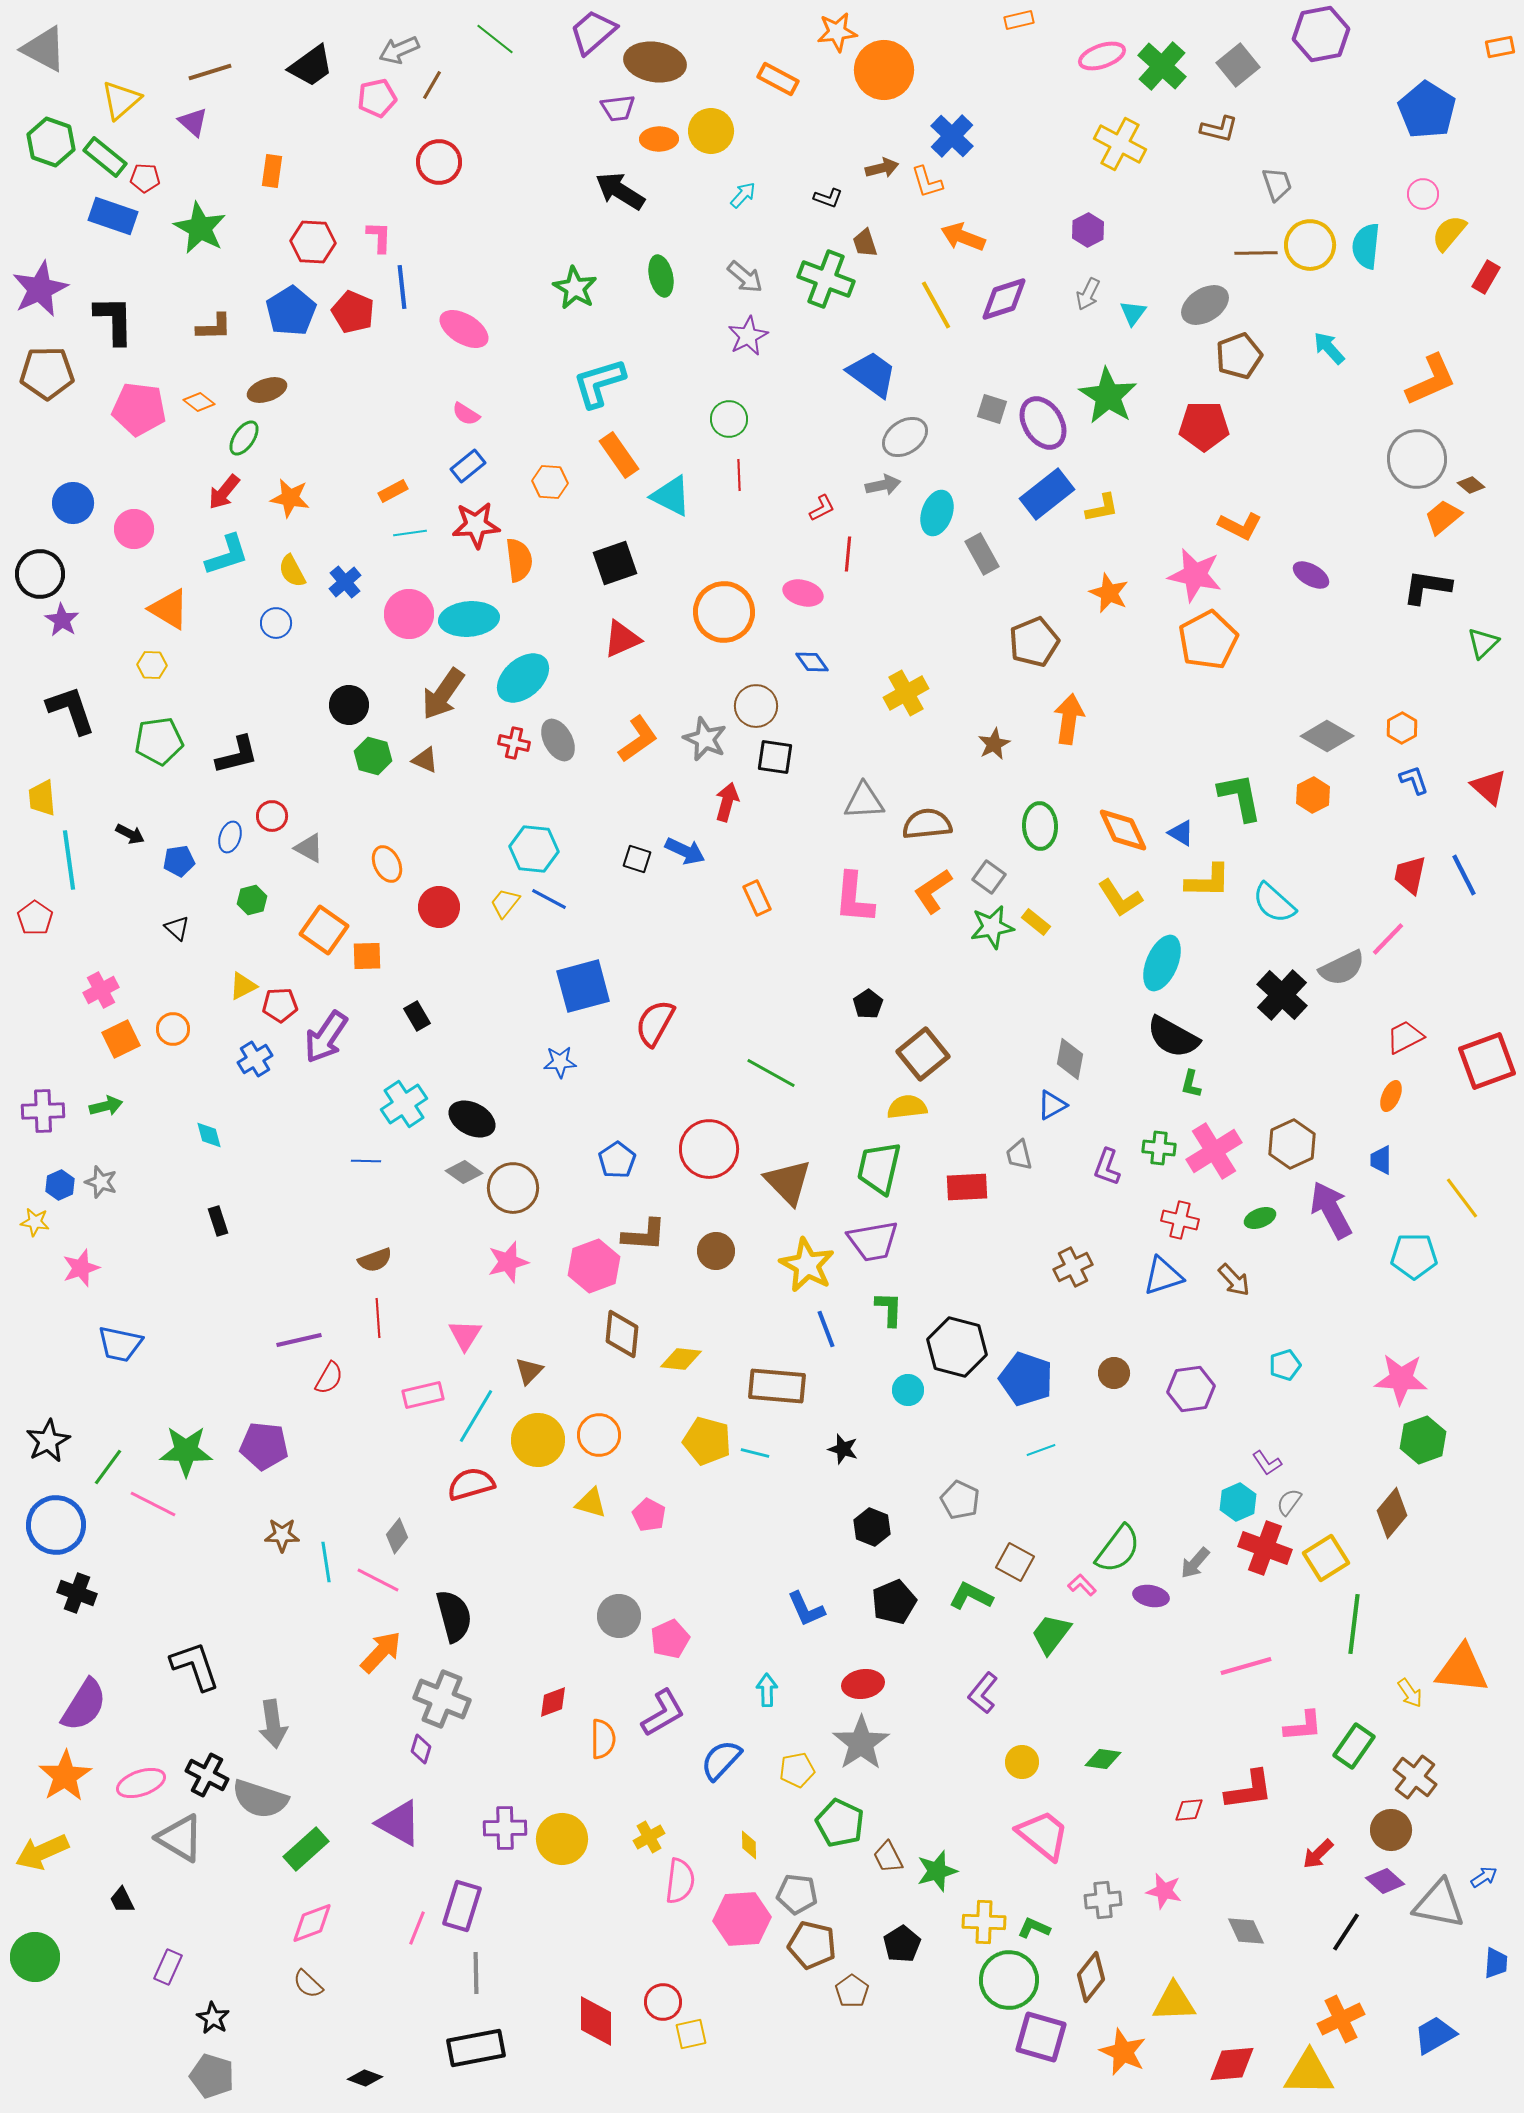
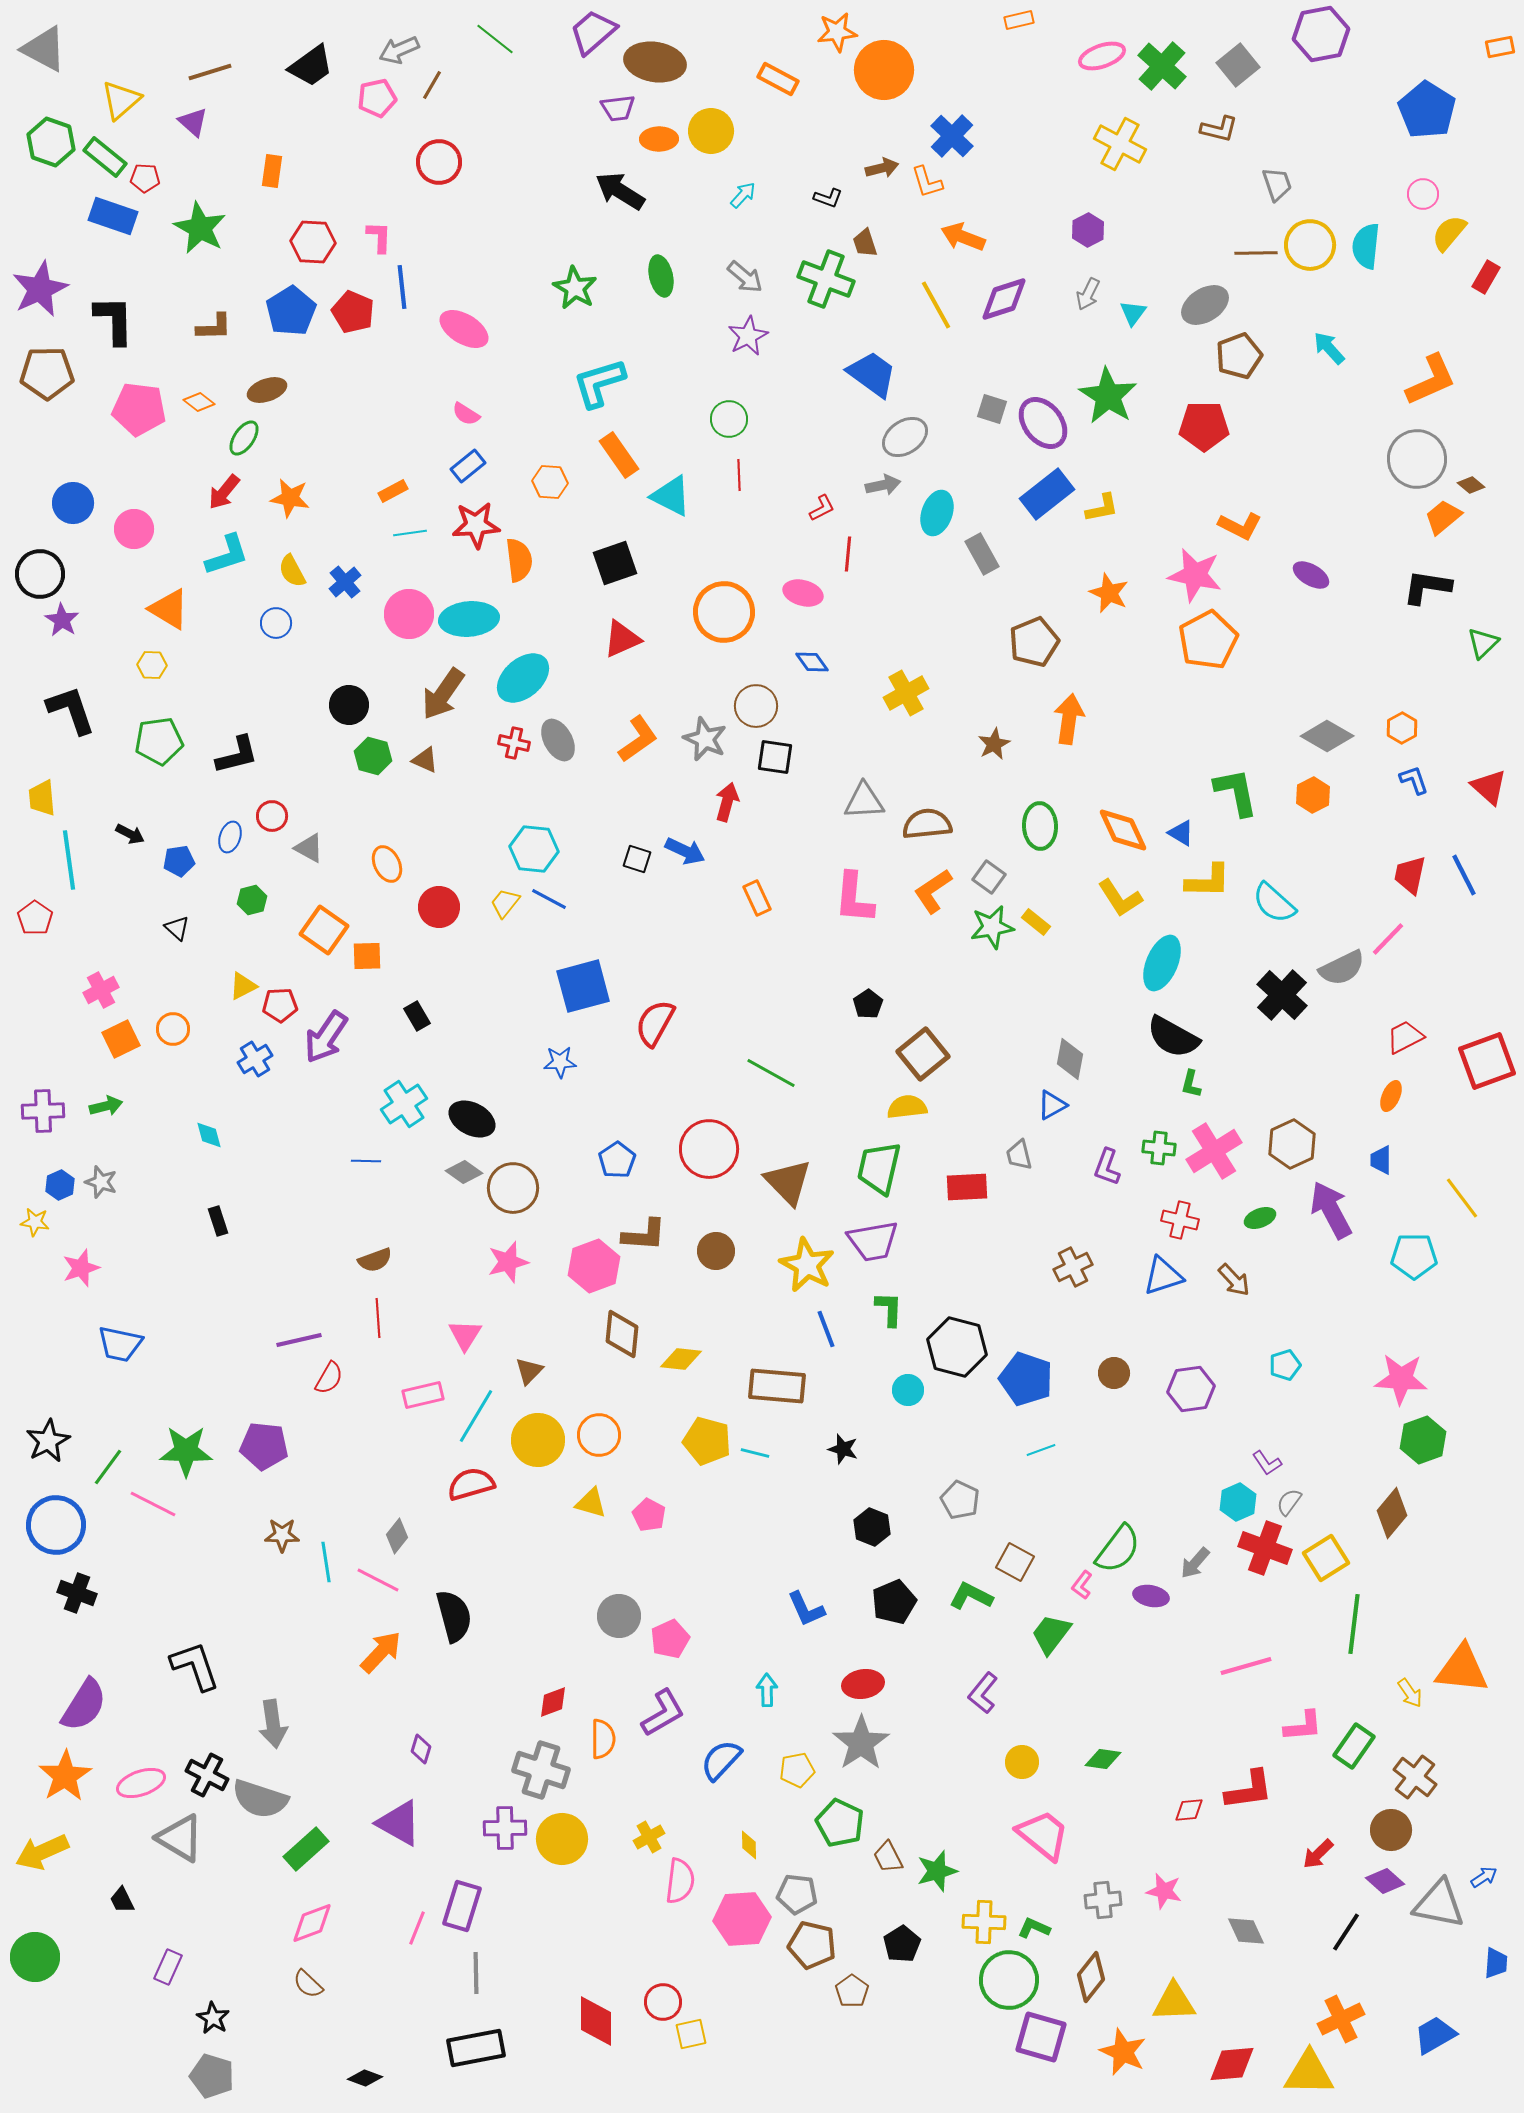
purple ellipse at (1043, 423): rotated 6 degrees counterclockwise
green L-shape at (1240, 797): moved 4 px left, 5 px up
pink L-shape at (1082, 1585): rotated 100 degrees counterclockwise
gray cross at (442, 1699): moved 99 px right, 71 px down; rotated 4 degrees counterclockwise
